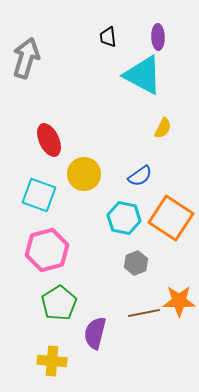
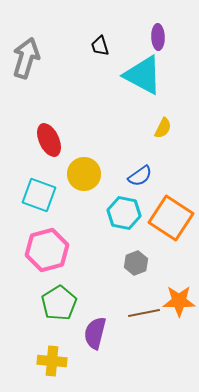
black trapezoid: moved 8 px left, 9 px down; rotated 10 degrees counterclockwise
cyan hexagon: moved 5 px up
